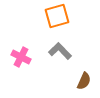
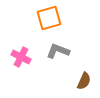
orange square: moved 8 px left, 2 px down
gray L-shape: moved 2 px left; rotated 25 degrees counterclockwise
